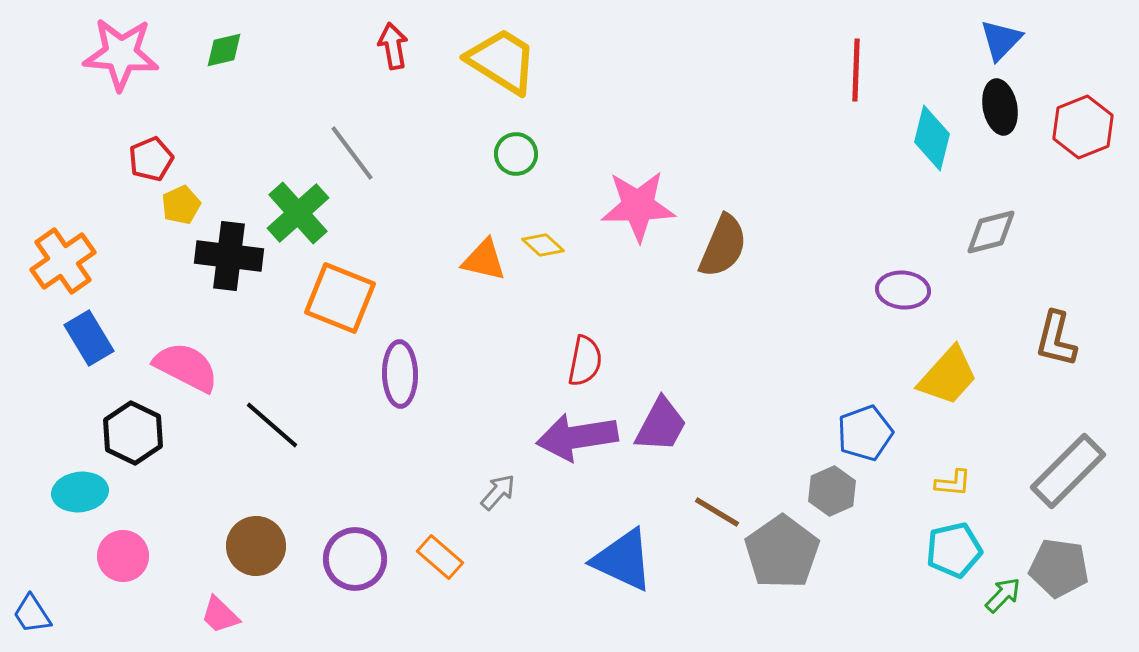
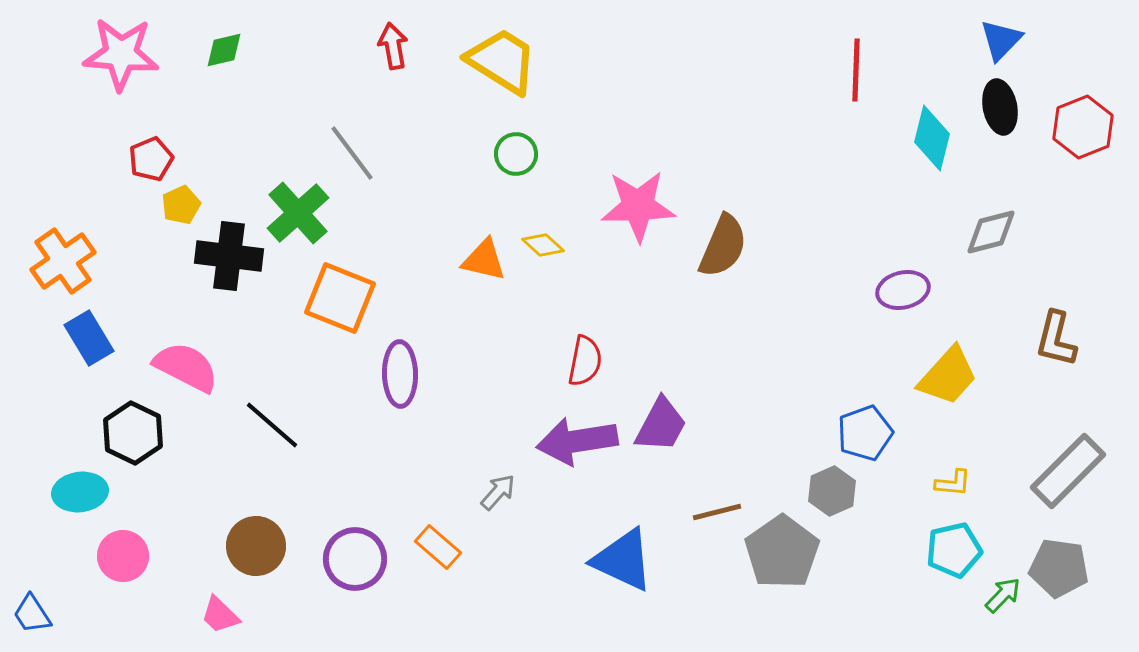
purple ellipse at (903, 290): rotated 18 degrees counterclockwise
purple arrow at (577, 437): moved 4 px down
brown line at (717, 512): rotated 45 degrees counterclockwise
orange rectangle at (440, 557): moved 2 px left, 10 px up
